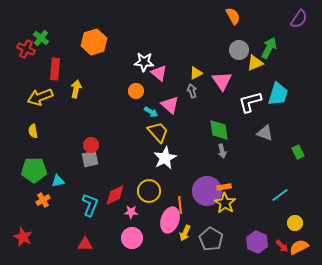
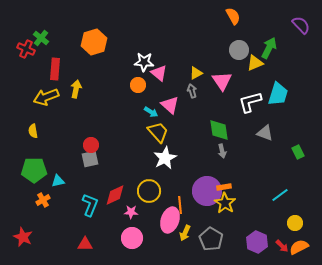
purple semicircle at (299, 19): moved 2 px right, 6 px down; rotated 78 degrees counterclockwise
orange circle at (136, 91): moved 2 px right, 6 px up
yellow arrow at (40, 97): moved 6 px right
